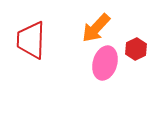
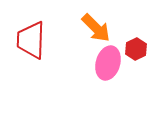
orange arrow: rotated 88 degrees counterclockwise
pink ellipse: moved 3 px right
